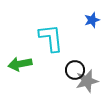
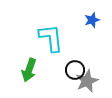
green arrow: moved 9 px right, 6 px down; rotated 60 degrees counterclockwise
gray star: rotated 10 degrees counterclockwise
